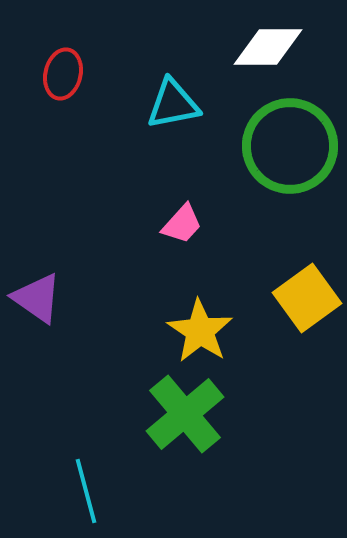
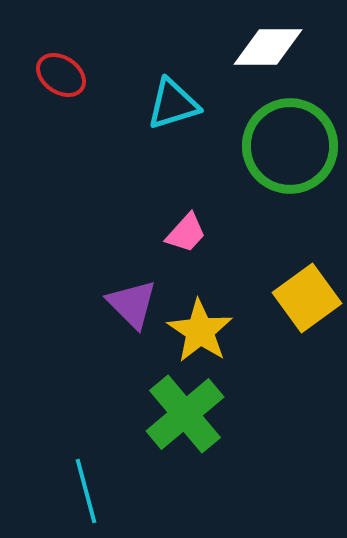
red ellipse: moved 2 px left, 1 px down; rotated 69 degrees counterclockwise
cyan triangle: rotated 6 degrees counterclockwise
pink trapezoid: moved 4 px right, 9 px down
purple triangle: moved 95 px right, 6 px down; rotated 10 degrees clockwise
